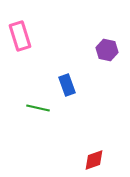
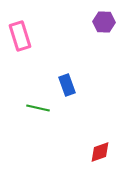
purple hexagon: moved 3 px left, 28 px up; rotated 10 degrees counterclockwise
red diamond: moved 6 px right, 8 px up
